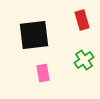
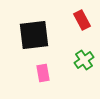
red rectangle: rotated 12 degrees counterclockwise
